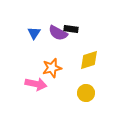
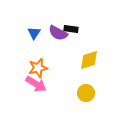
orange star: moved 14 px left
pink arrow: rotated 20 degrees clockwise
